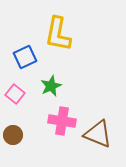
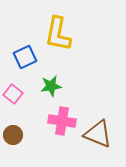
green star: rotated 15 degrees clockwise
pink square: moved 2 px left
